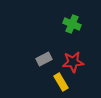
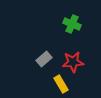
gray rectangle: rotated 14 degrees counterclockwise
yellow rectangle: moved 2 px down
